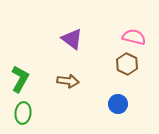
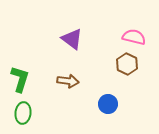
green L-shape: rotated 12 degrees counterclockwise
blue circle: moved 10 px left
